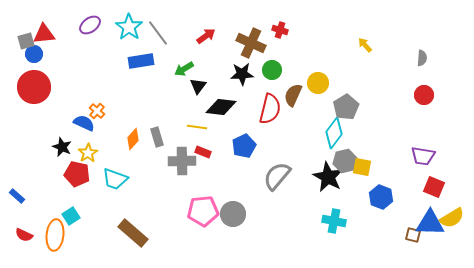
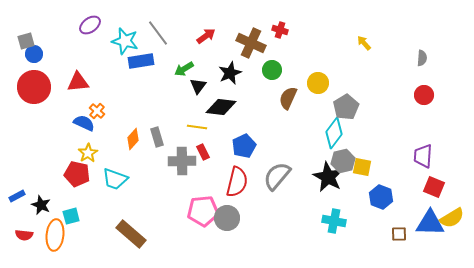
cyan star at (129, 27): moved 4 px left, 14 px down; rotated 20 degrees counterclockwise
red triangle at (44, 34): moved 34 px right, 48 px down
yellow arrow at (365, 45): moved 1 px left, 2 px up
black star at (242, 74): moved 12 px left, 1 px up; rotated 20 degrees counterclockwise
brown semicircle at (293, 95): moved 5 px left, 3 px down
red semicircle at (270, 109): moved 33 px left, 73 px down
black star at (62, 147): moved 21 px left, 58 px down
red rectangle at (203, 152): rotated 42 degrees clockwise
purple trapezoid at (423, 156): rotated 85 degrees clockwise
gray hexagon at (345, 161): moved 2 px left
blue rectangle at (17, 196): rotated 70 degrees counterclockwise
gray circle at (233, 214): moved 6 px left, 4 px down
cyan square at (71, 216): rotated 18 degrees clockwise
brown rectangle at (133, 233): moved 2 px left, 1 px down
red semicircle at (24, 235): rotated 18 degrees counterclockwise
brown square at (413, 235): moved 14 px left, 1 px up; rotated 14 degrees counterclockwise
